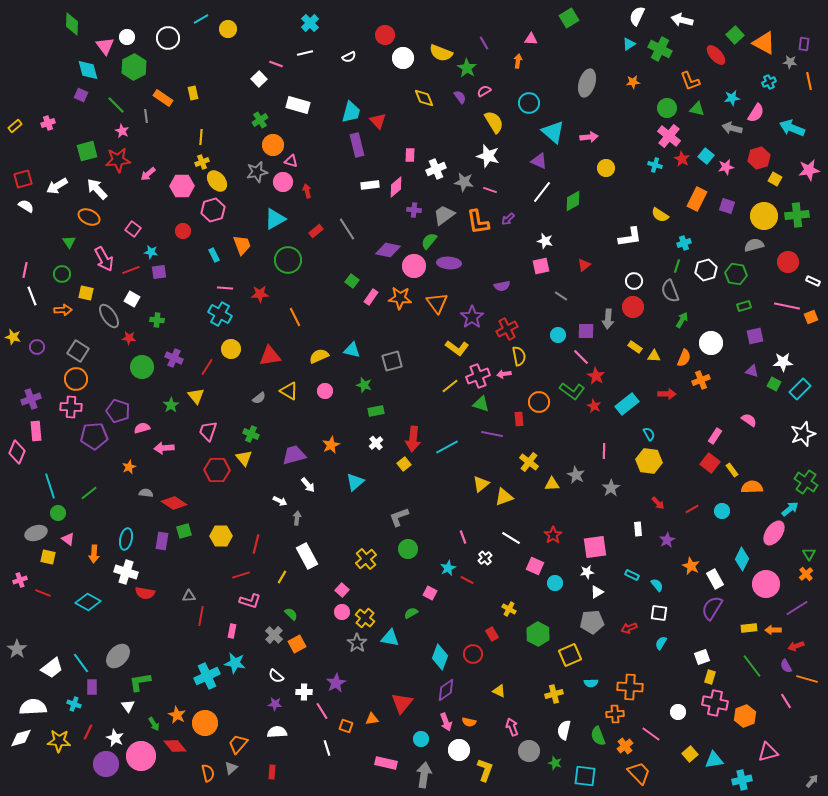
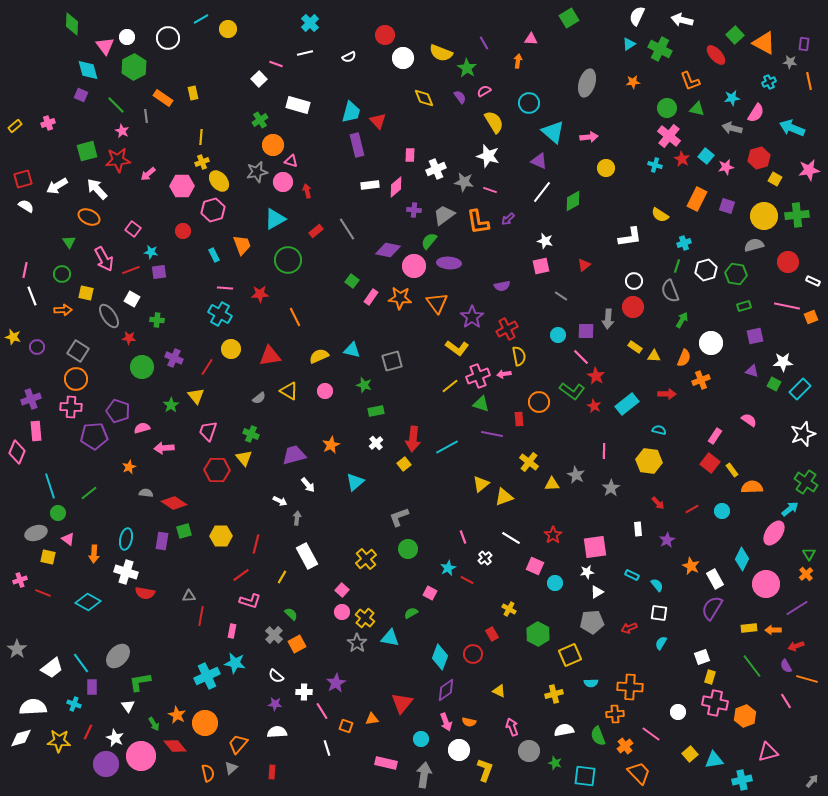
yellow ellipse at (217, 181): moved 2 px right
cyan semicircle at (649, 434): moved 10 px right, 4 px up; rotated 48 degrees counterclockwise
red line at (241, 575): rotated 18 degrees counterclockwise
white semicircle at (564, 730): rotated 66 degrees clockwise
